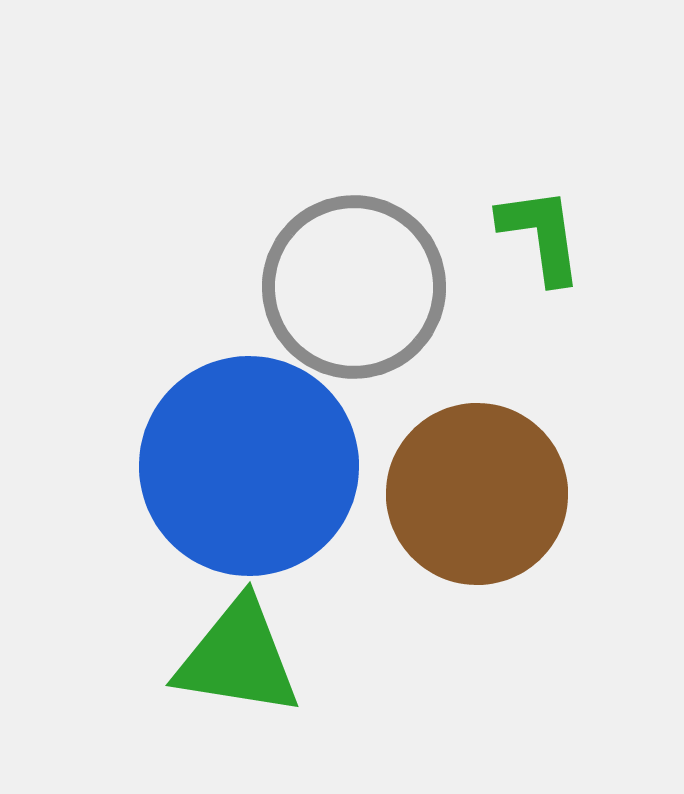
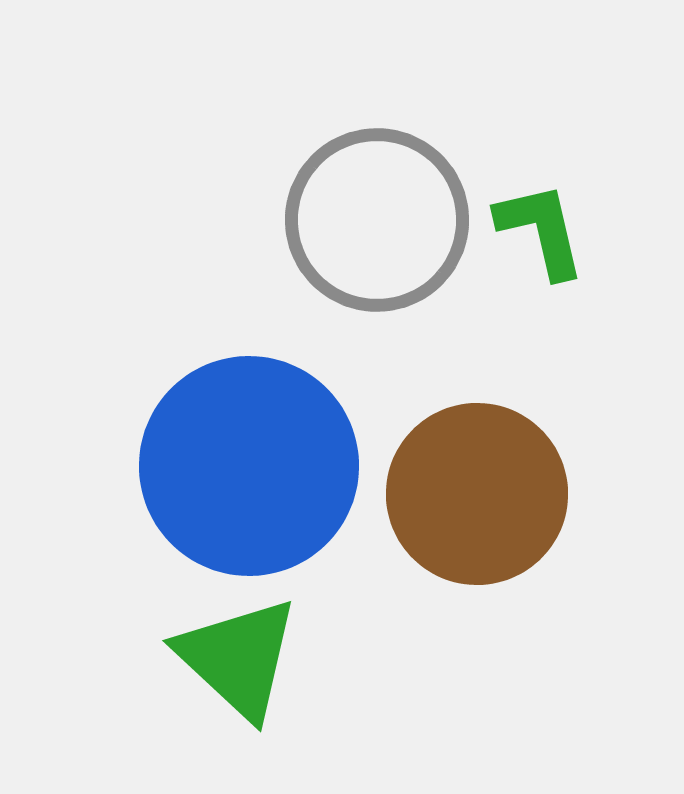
green L-shape: moved 5 px up; rotated 5 degrees counterclockwise
gray circle: moved 23 px right, 67 px up
green triangle: rotated 34 degrees clockwise
